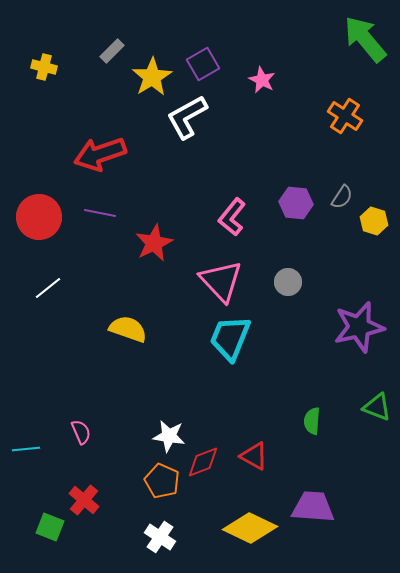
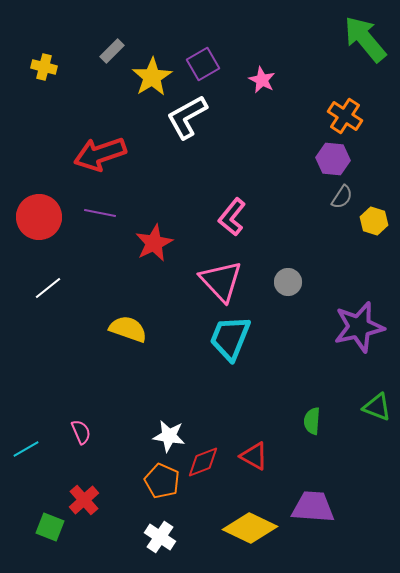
purple hexagon: moved 37 px right, 44 px up
cyan line: rotated 24 degrees counterclockwise
red cross: rotated 8 degrees clockwise
